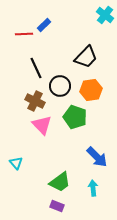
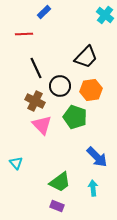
blue rectangle: moved 13 px up
